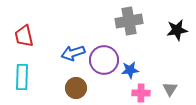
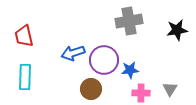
cyan rectangle: moved 3 px right
brown circle: moved 15 px right, 1 px down
